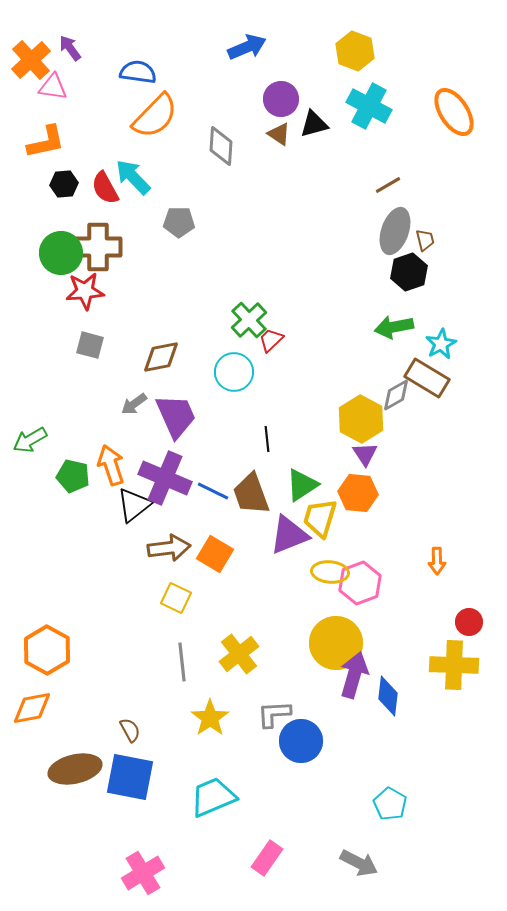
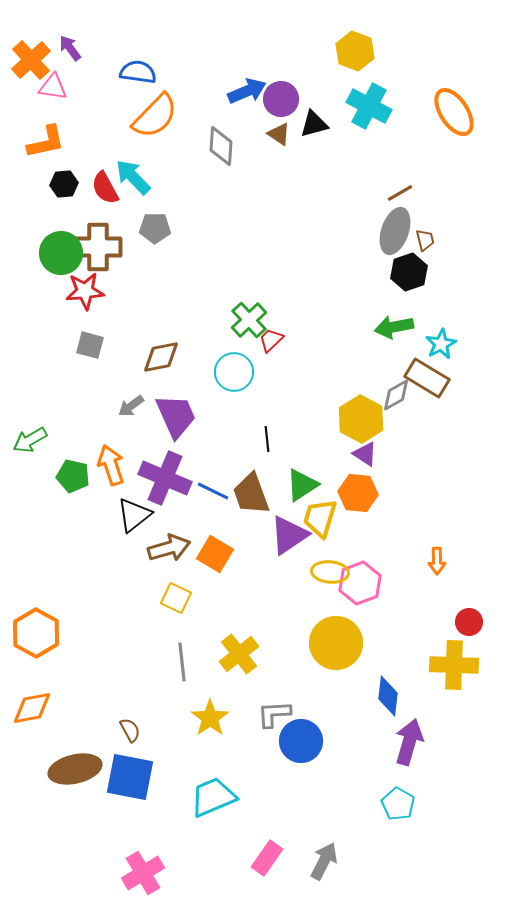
blue arrow at (247, 47): moved 44 px down
brown line at (388, 185): moved 12 px right, 8 px down
gray pentagon at (179, 222): moved 24 px left, 6 px down
gray arrow at (134, 404): moved 3 px left, 2 px down
purple triangle at (365, 454): rotated 24 degrees counterclockwise
black triangle at (134, 505): moved 10 px down
purple triangle at (289, 535): rotated 12 degrees counterclockwise
brown arrow at (169, 548): rotated 9 degrees counterclockwise
orange hexagon at (47, 650): moved 11 px left, 17 px up
purple arrow at (354, 675): moved 55 px right, 67 px down
cyan pentagon at (390, 804): moved 8 px right
gray arrow at (359, 863): moved 35 px left, 2 px up; rotated 90 degrees counterclockwise
